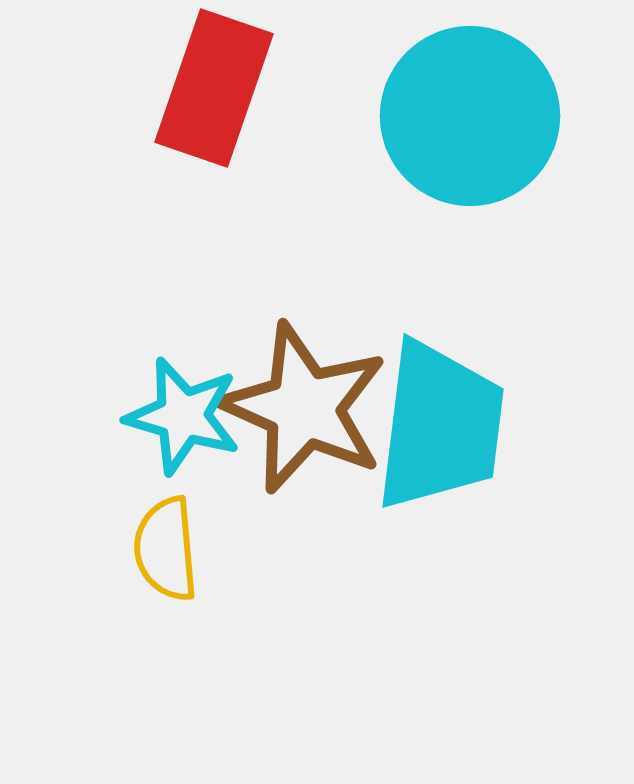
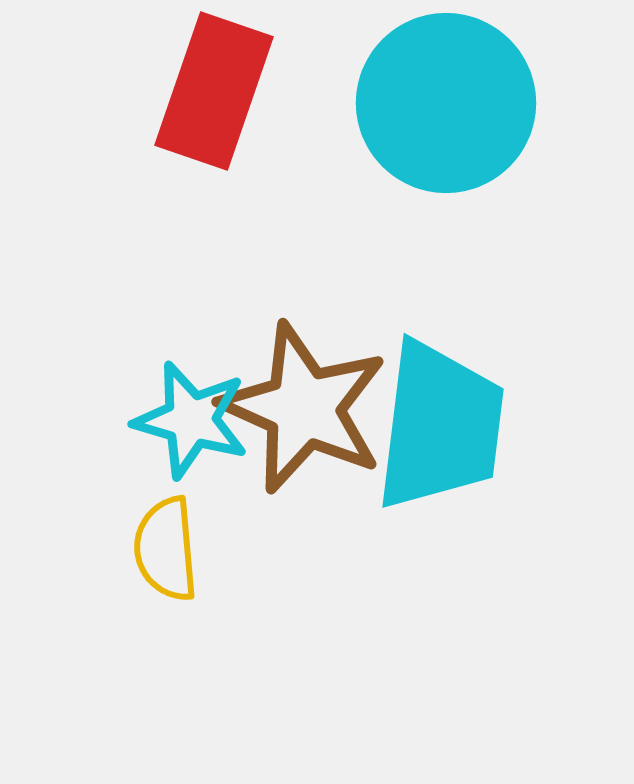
red rectangle: moved 3 px down
cyan circle: moved 24 px left, 13 px up
cyan star: moved 8 px right, 4 px down
